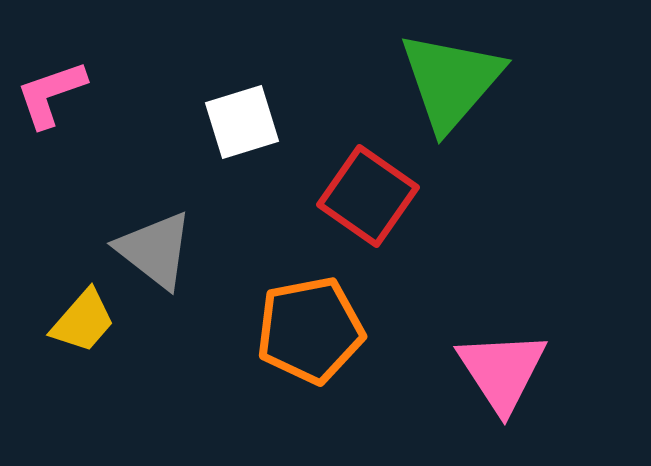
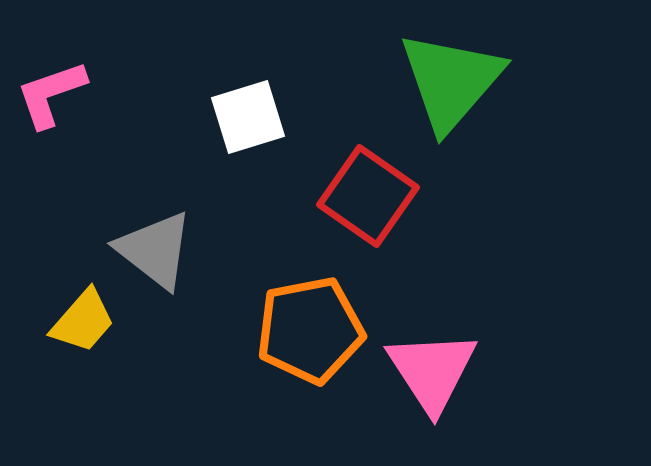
white square: moved 6 px right, 5 px up
pink triangle: moved 70 px left
